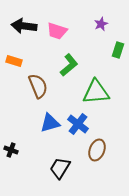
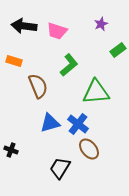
green rectangle: rotated 35 degrees clockwise
brown ellipse: moved 8 px left, 1 px up; rotated 60 degrees counterclockwise
